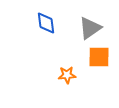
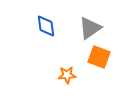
blue diamond: moved 3 px down
orange square: rotated 20 degrees clockwise
